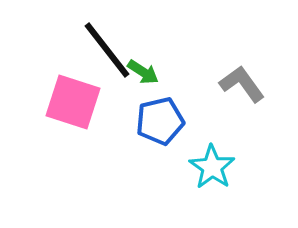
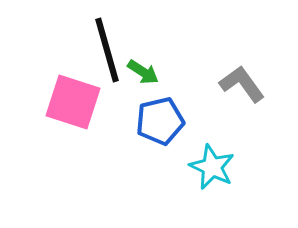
black line: rotated 22 degrees clockwise
cyan star: rotated 9 degrees counterclockwise
